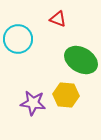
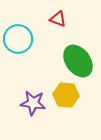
green ellipse: moved 3 px left, 1 px down; rotated 24 degrees clockwise
